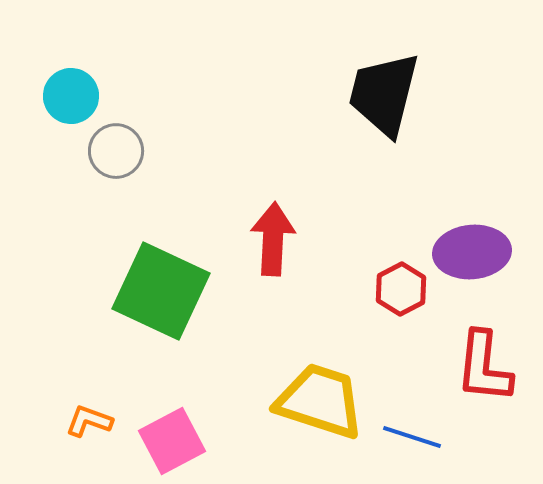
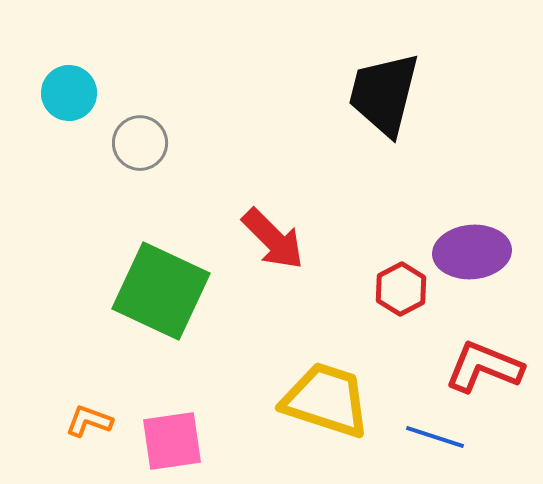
cyan circle: moved 2 px left, 3 px up
gray circle: moved 24 px right, 8 px up
red arrow: rotated 132 degrees clockwise
red L-shape: rotated 106 degrees clockwise
yellow trapezoid: moved 6 px right, 1 px up
blue line: moved 23 px right
pink square: rotated 20 degrees clockwise
